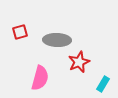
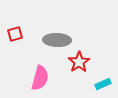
red square: moved 5 px left, 2 px down
red star: rotated 10 degrees counterclockwise
cyan rectangle: rotated 35 degrees clockwise
